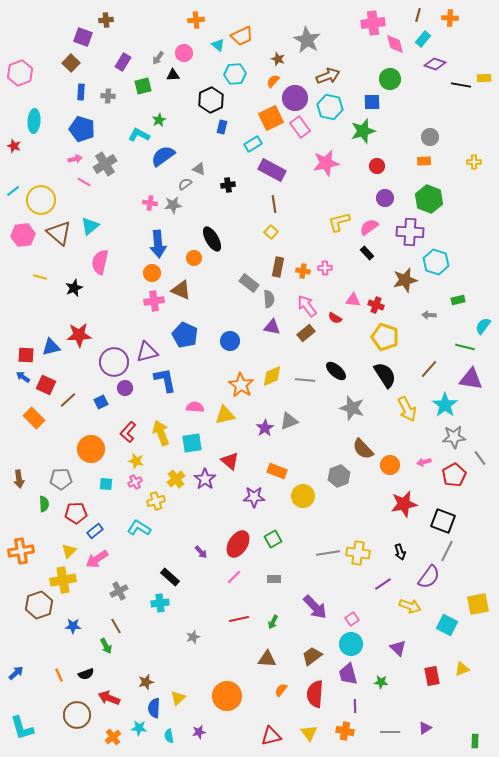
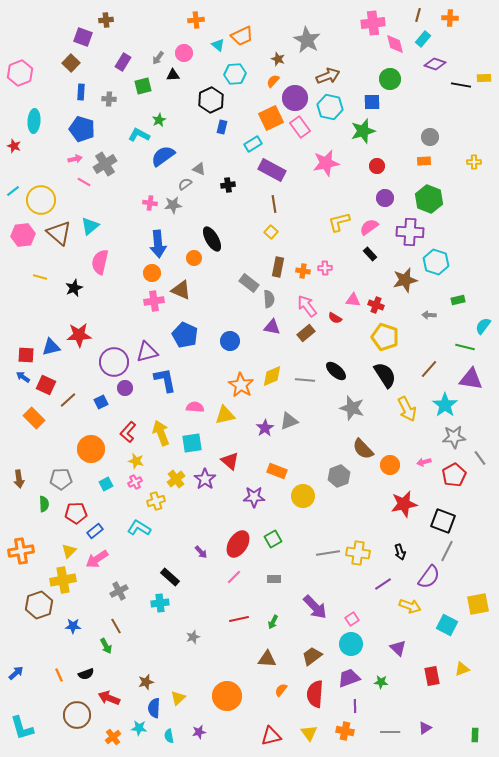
gray cross at (108, 96): moved 1 px right, 3 px down
black rectangle at (367, 253): moved 3 px right, 1 px down
cyan square at (106, 484): rotated 32 degrees counterclockwise
purple trapezoid at (348, 674): moved 1 px right, 4 px down; rotated 85 degrees clockwise
green rectangle at (475, 741): moved 6 px up
